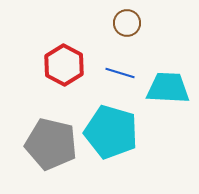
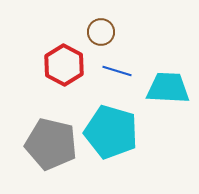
brown circle: moved 26 px left, 9 px down
blue line: moved 3 px left, 2 px up
